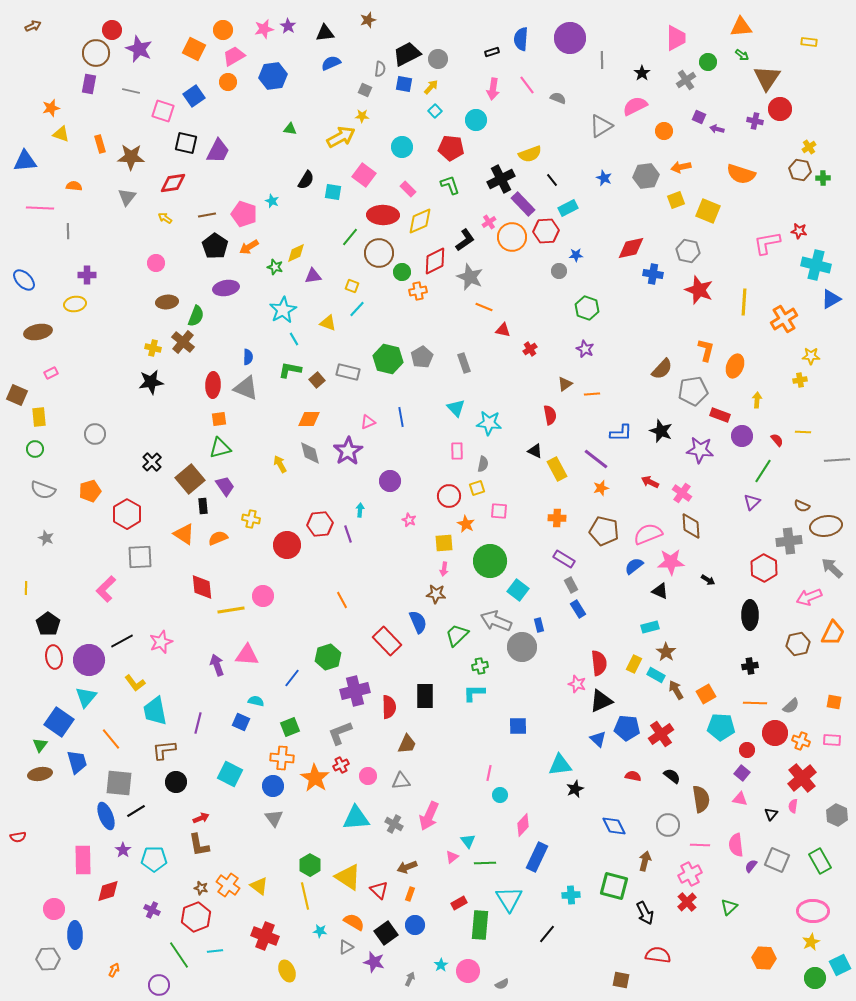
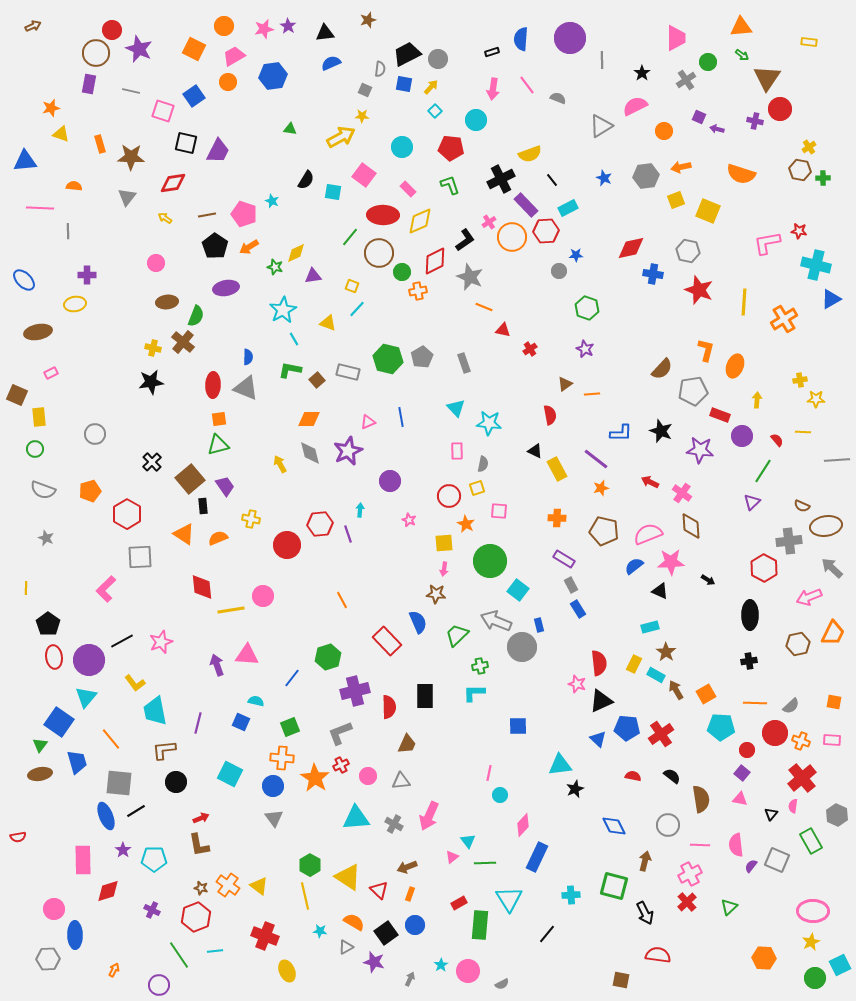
orange circle at (223, 30): moved 1 px right, 4 px up
purple rectangle at (523, 204): moved 3 px right, 1 px down
yellow star at (811, 356): moved 5 px right, 43 px down
green triangle at (220, 448): moved 2 px left, 3 px up
purple star at (348, 451): rotated 8 degrees clockwise
black cross at (750, 666): moved 1 px left, 5 px up
green rectangle at (820, 861): moved 9 px left, 20 px up
